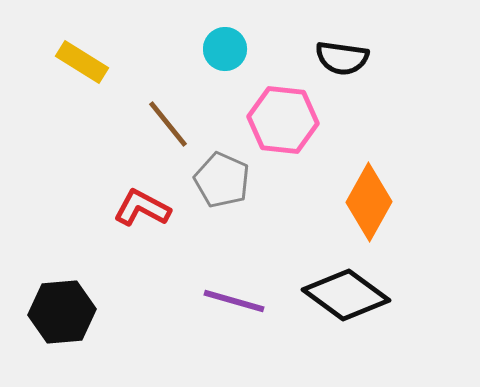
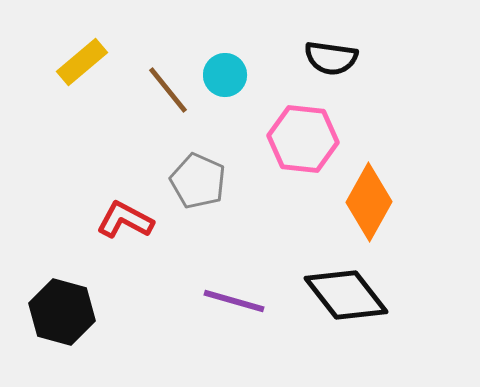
cyan circle: moved 26 px down
black semicircle: moved 11 px left
yellow rectangle: rotated 72 degrees counterclockwise
pink hexagon: moved 20 px right, 19 px down
brown line: moved 34 px up
gray pentagon: moved 24 px left, 1 px down
red L-shape: moved 17 px left, 12 px down
black diamond: rotated 16 degrees clockwise
black hexagon: rotated 20 degrees clockwise
